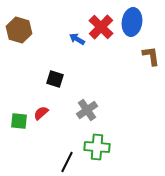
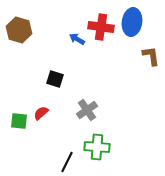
red cross: rotated 35 degrees counterclockwise
